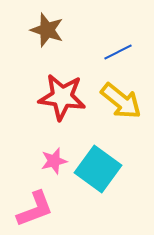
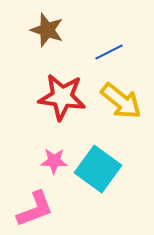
blue line: moved 9 px left
pink star: rotated 16 degrees clockwise
